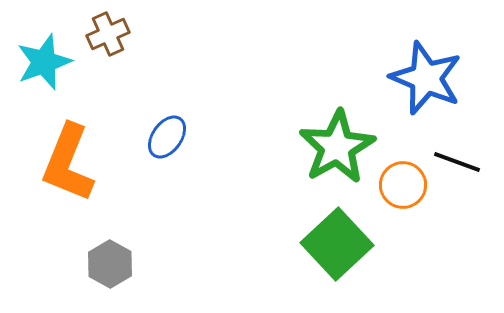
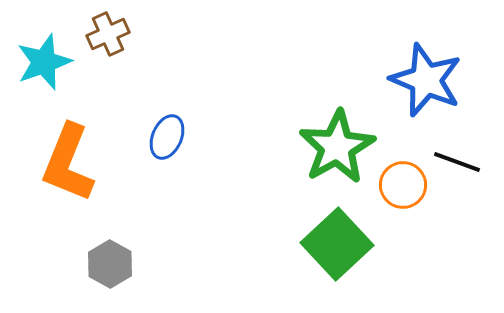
blue star: moved 2 px down
blue ellipse: rotated 12 degrees counterclockwise
